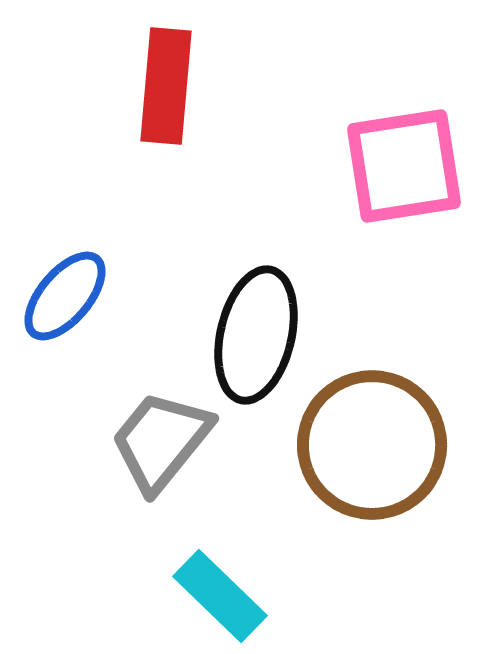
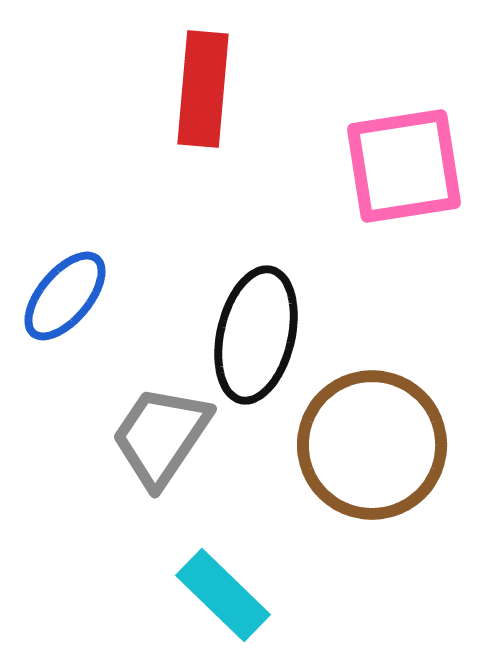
red rectangle: moved 37 px right, 3 px down
gray trapezoid: moved 5 px up; rotated 5 degrees counterclockwise
cyan rectangle: moved 3 px right, 1 px up
